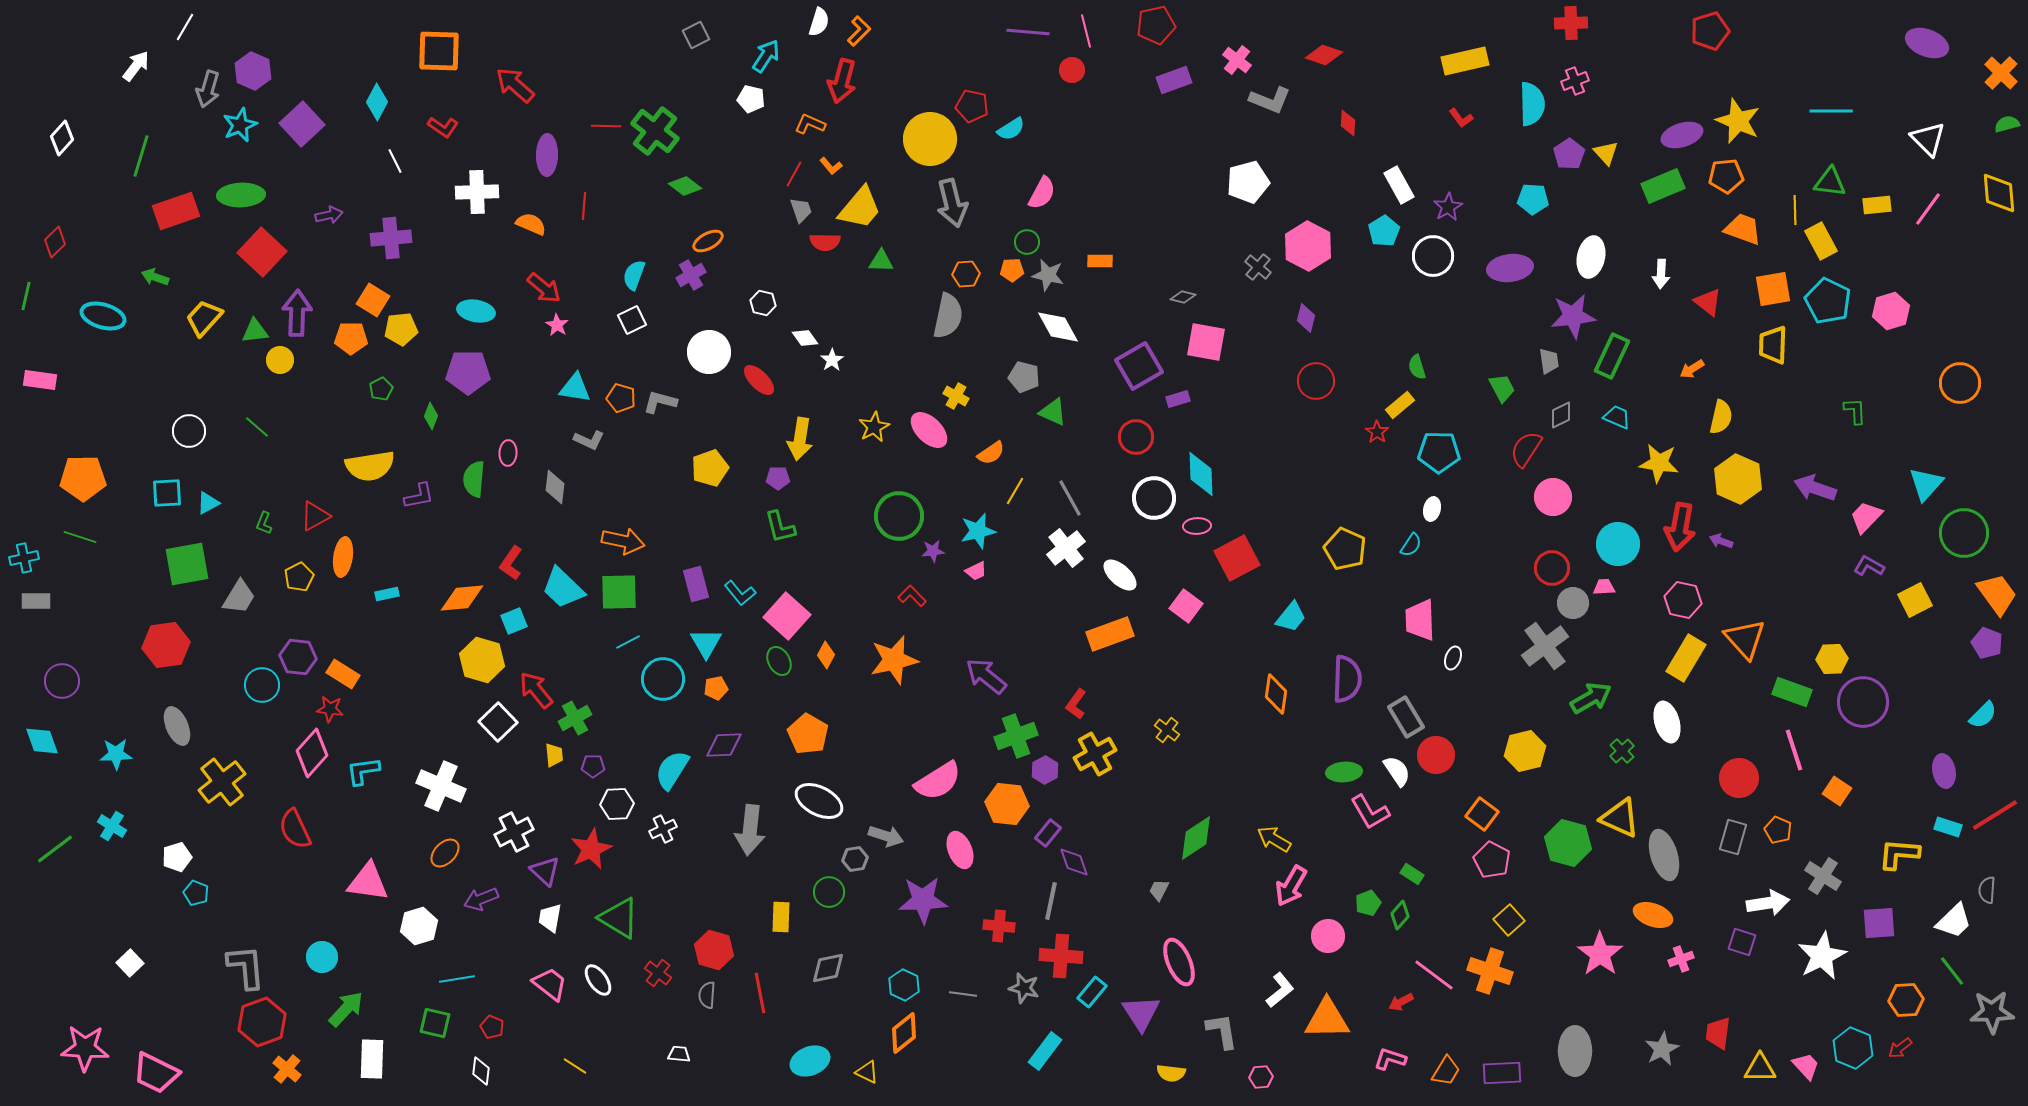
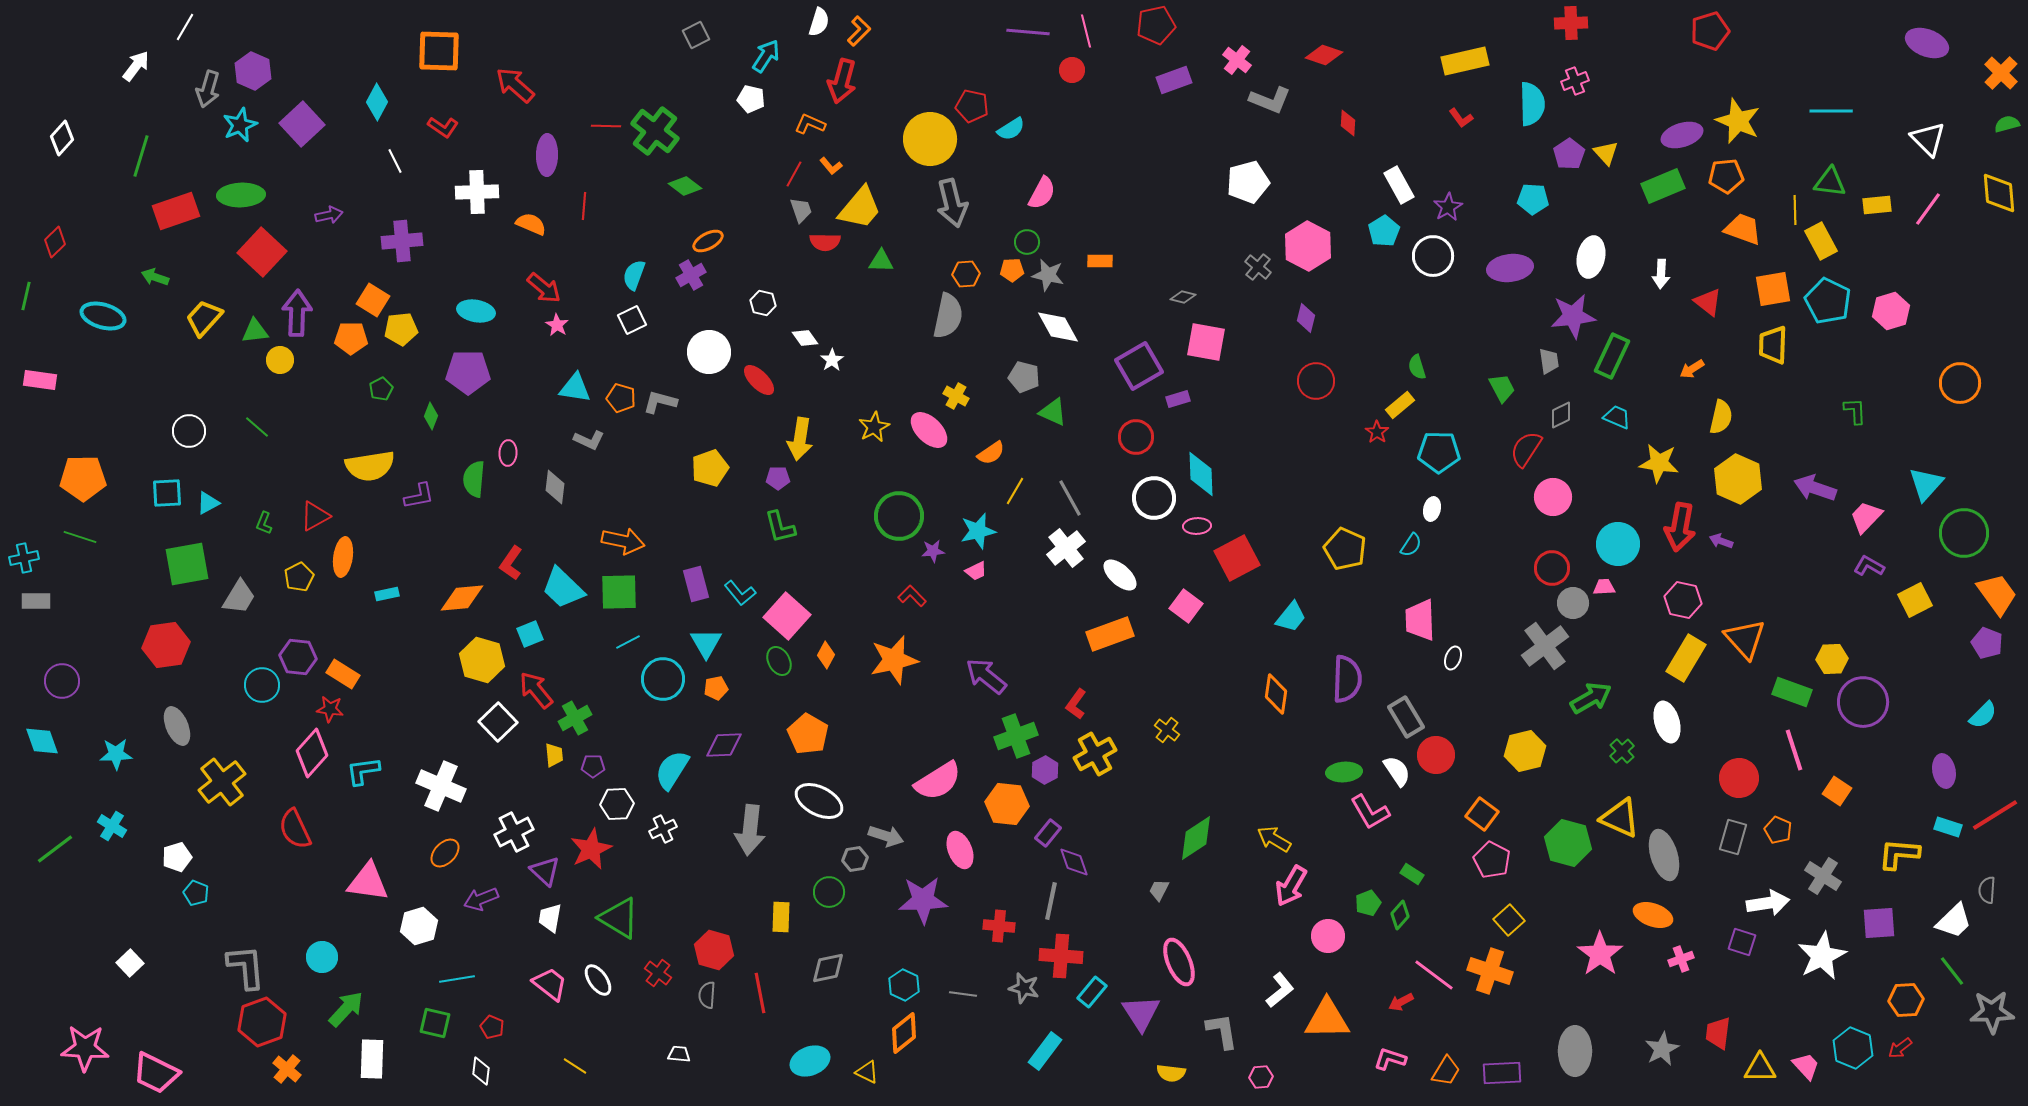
purple cross at (391, 238): moved 11 px right, 3 px down
cyan square at (514, 621): moved 16 px right, 13 px down
